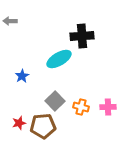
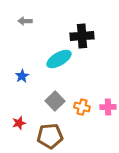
gray arrow: moved 15 px right
orange cross: moved 1 px right
brown pentagon: moved 7 px right, 10 px down
